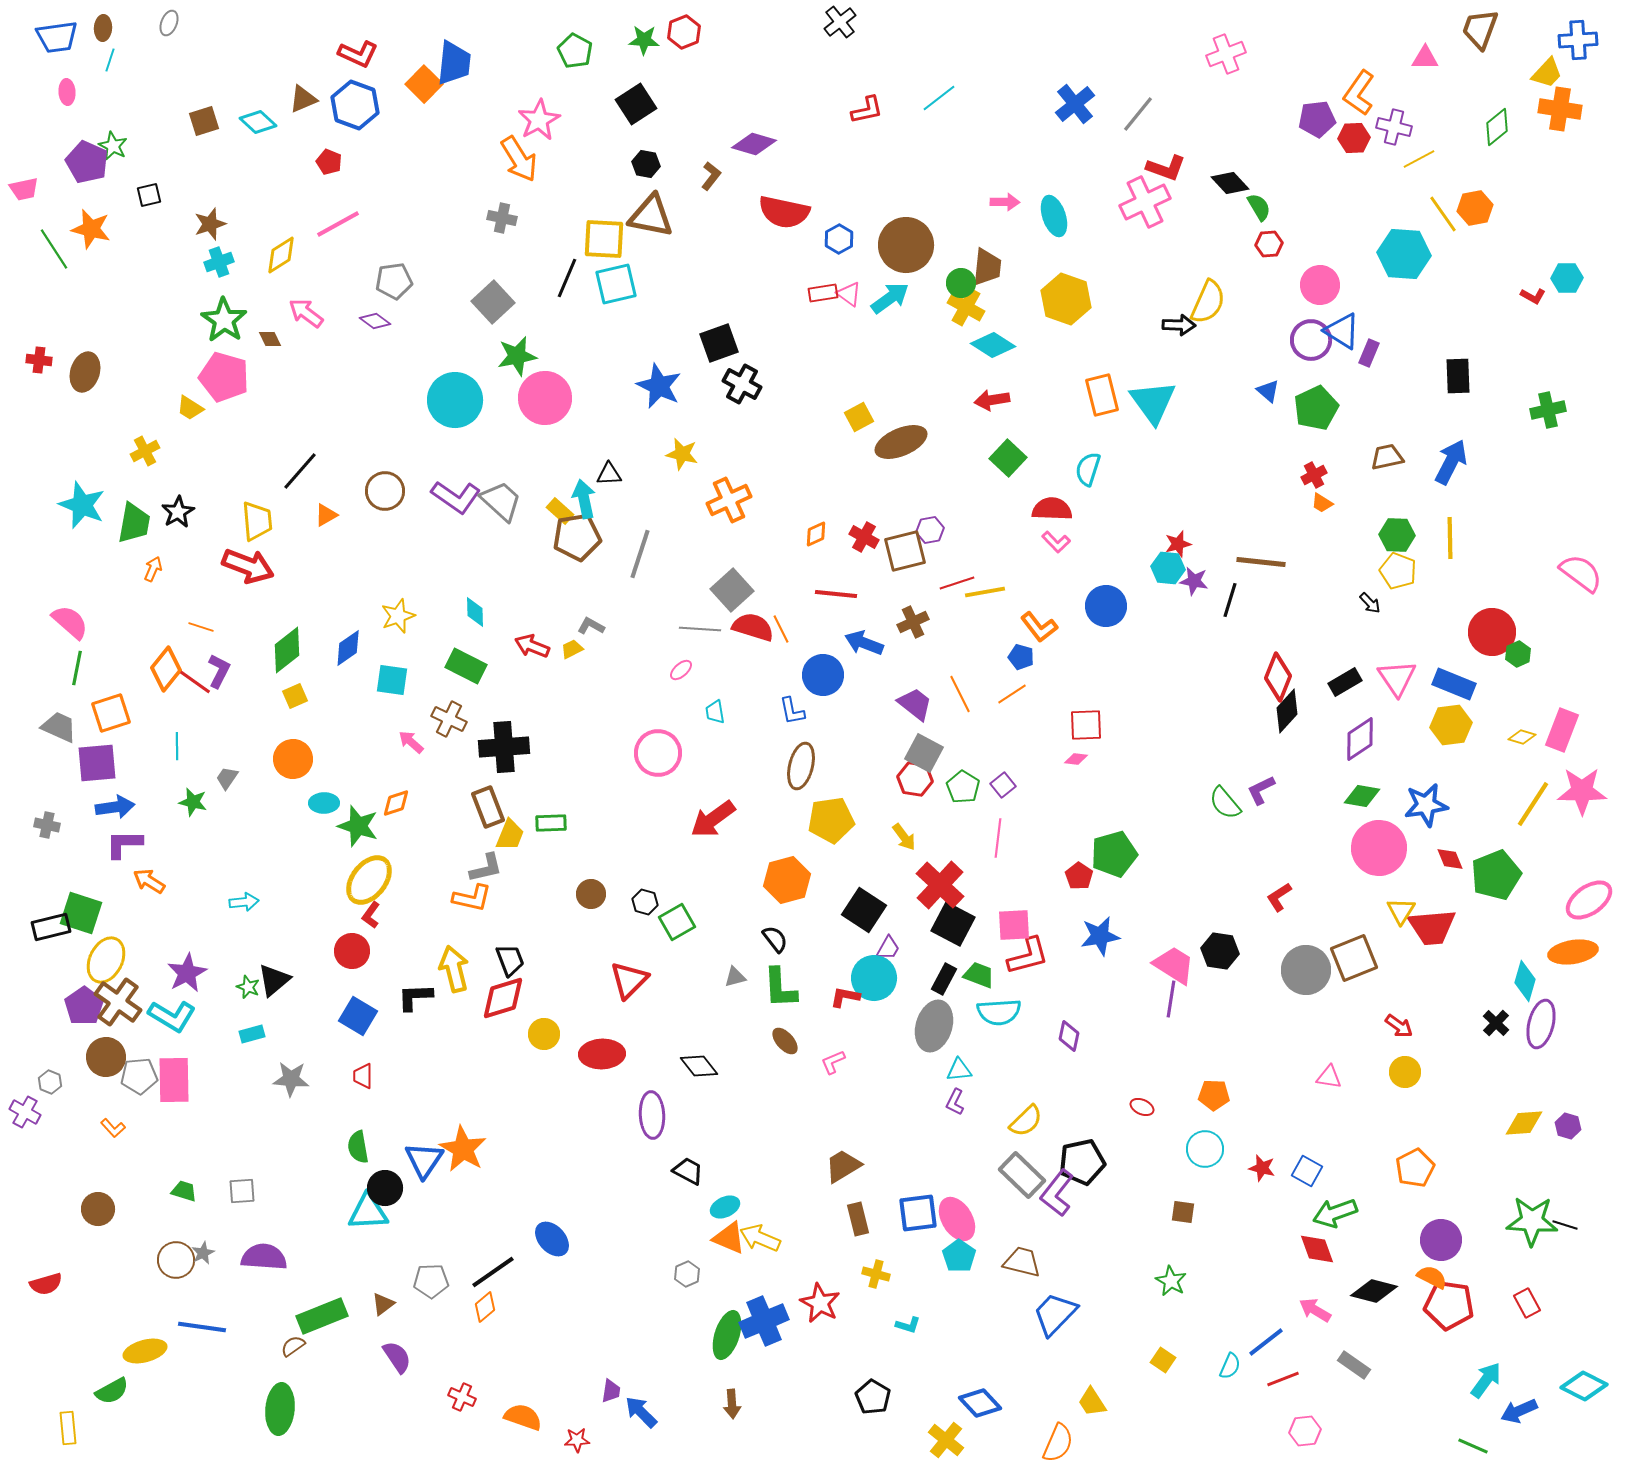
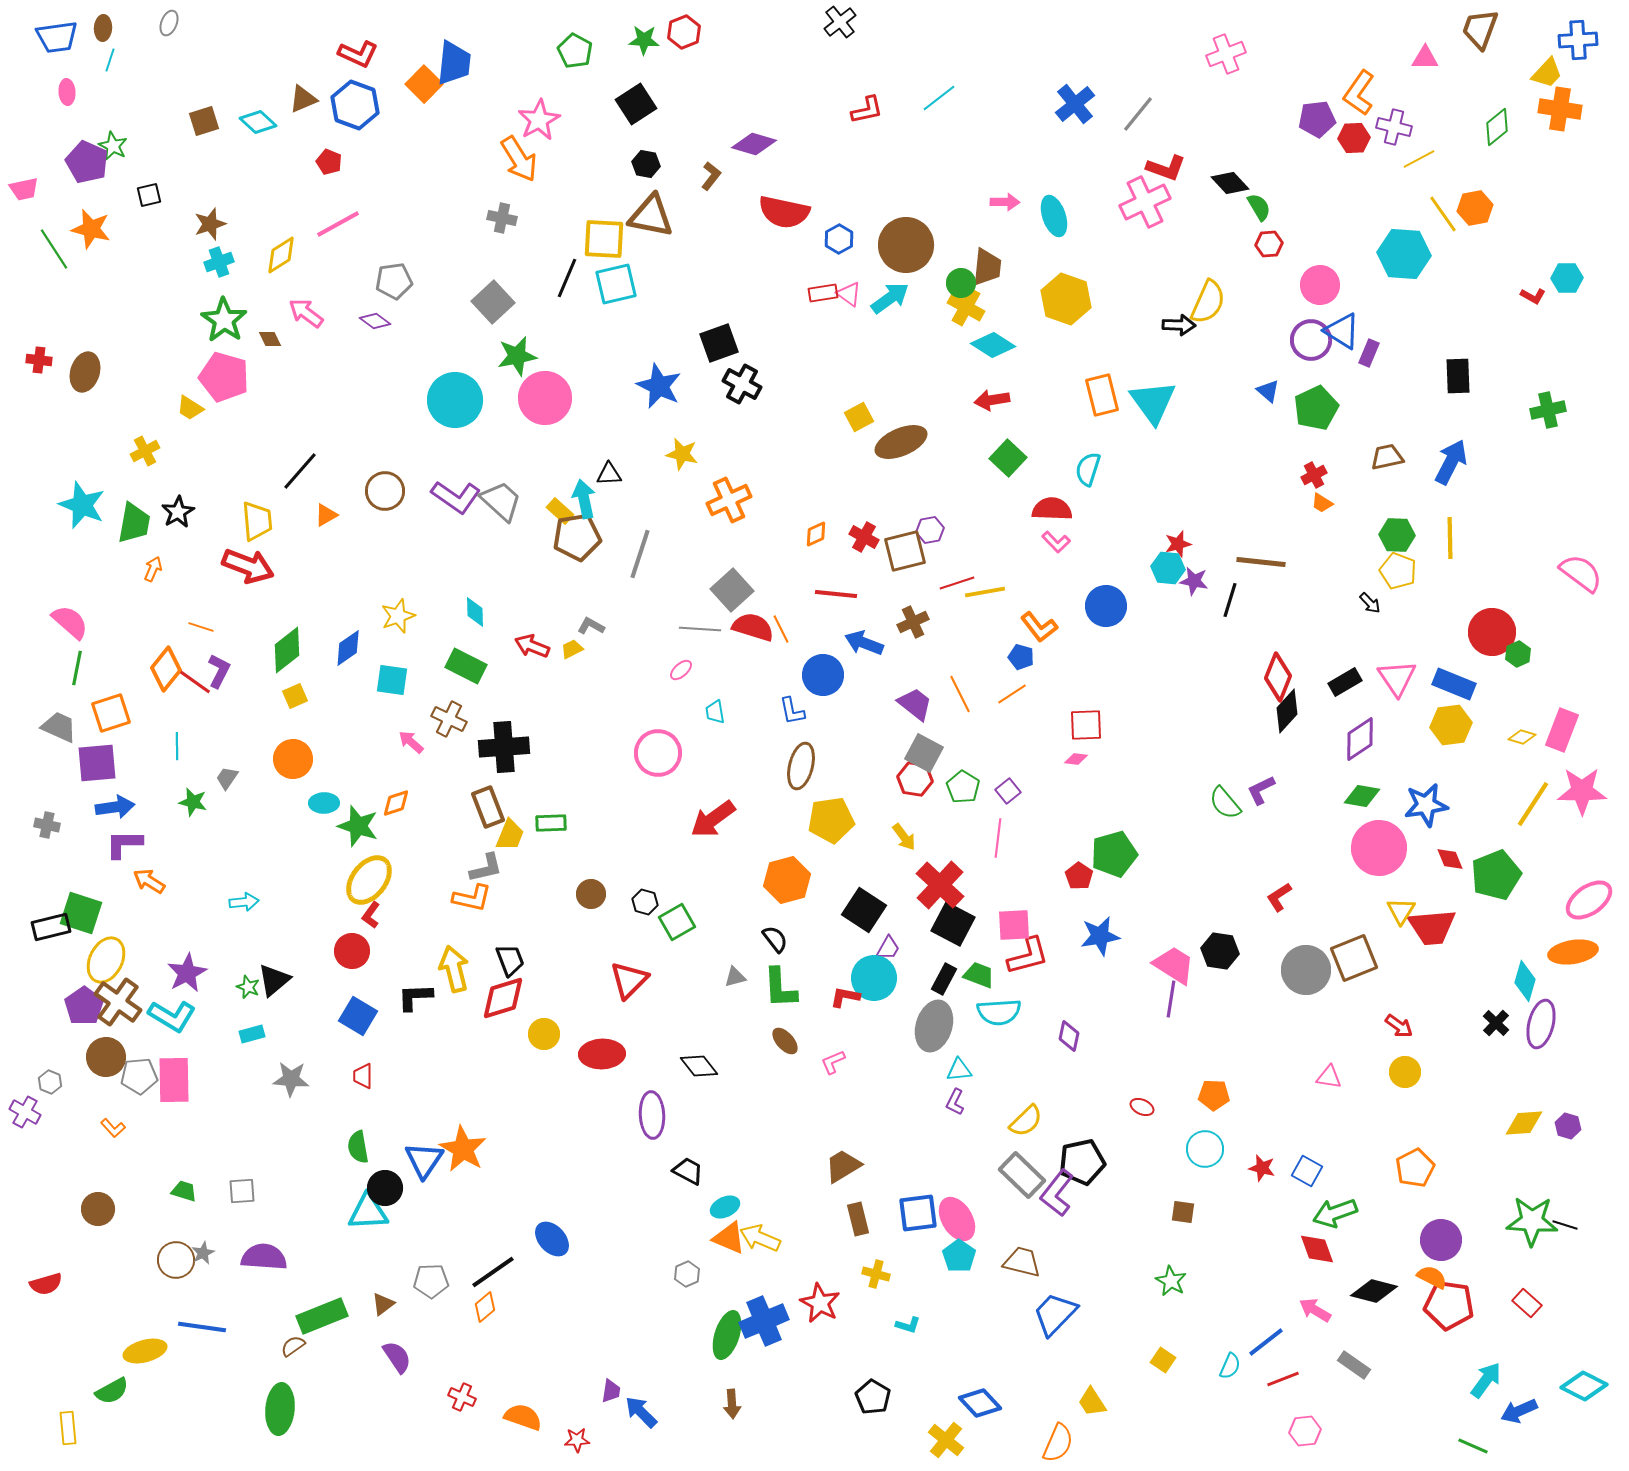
purple square at (1003, 785): moved 5 px right, 6 px down
red rectangle at (1527, 1303): rotated 20 degrees counterclockwise
